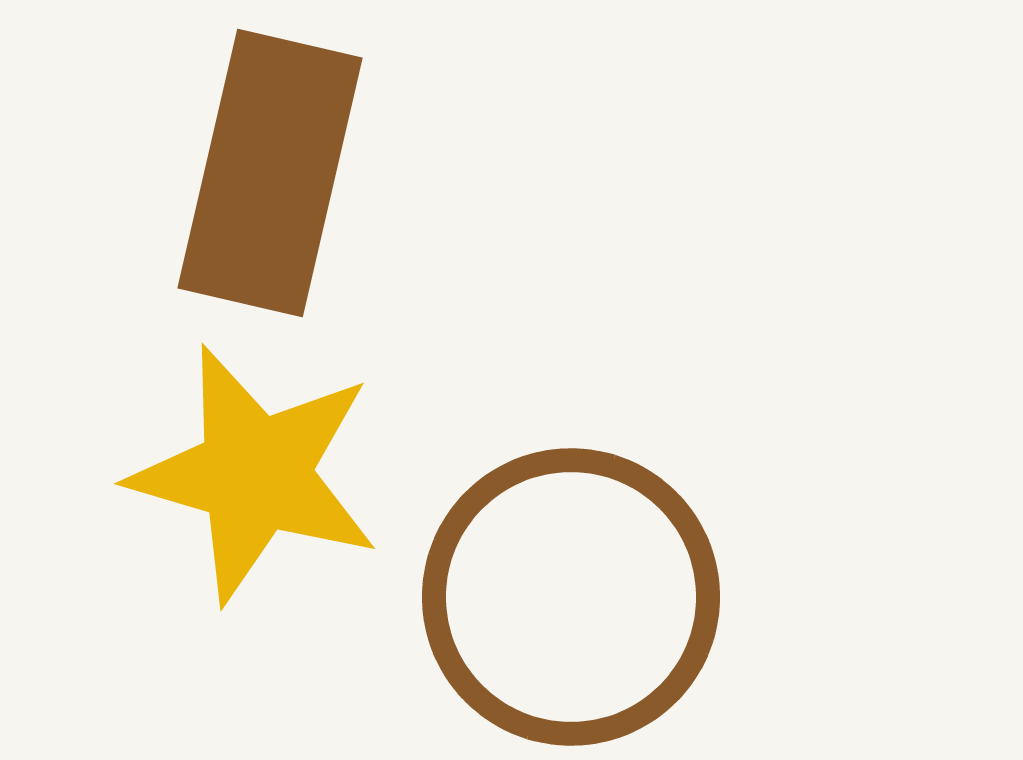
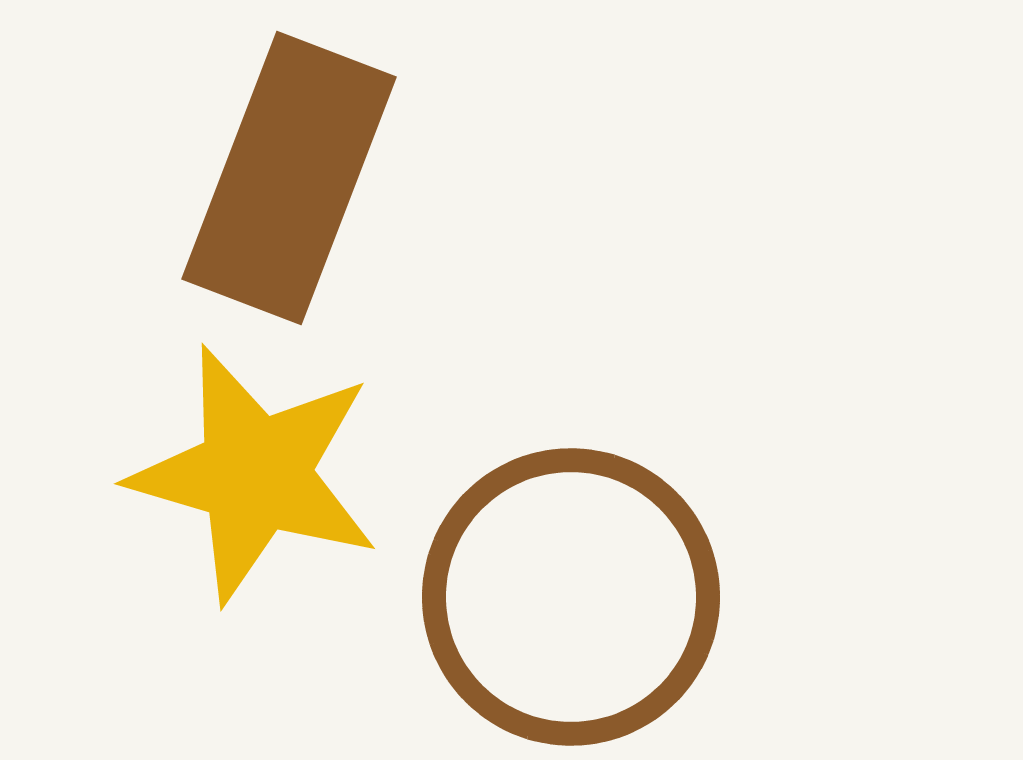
brown rectangle: moved 19 px right, 5 px down; rotated 8 degrees clockwise
